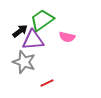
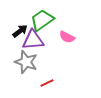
pink semicircle: rotated 14 degrees clockwise
gray star: moved 2 px right
